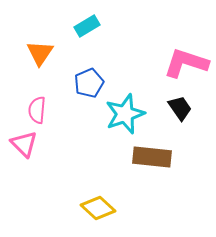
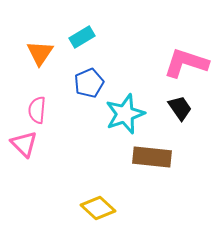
cyan rectangle: moved 5 px left, 11 px down
